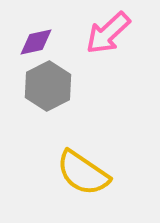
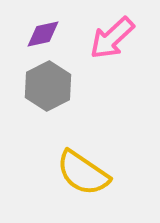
pink arrow: moved 4 px right, 5 px down
purple diamond: moved 7 px right, 8 px up
